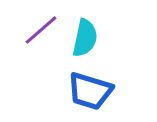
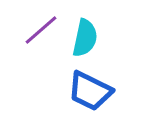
blue trapezoid: rotated 9 degrees clockwise
